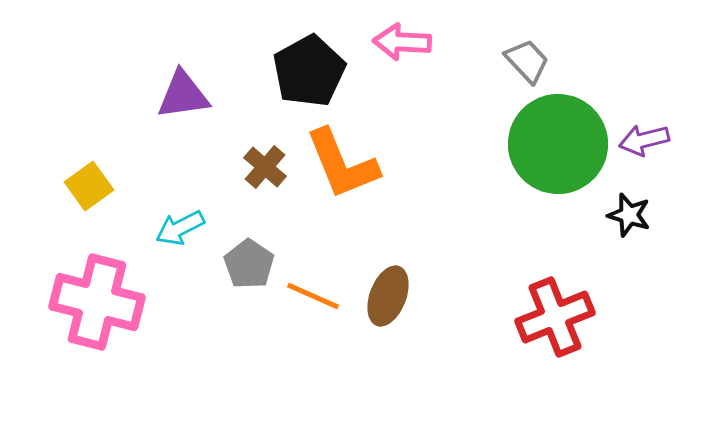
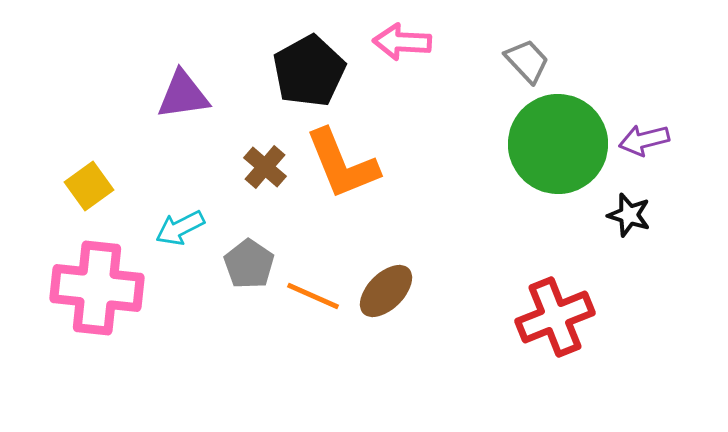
brown ellipse: moved 2 px left, 5 px up; rotated 24 degrees clockwise
pink cross: moved 14 px up; rotated 8 degrees counterclockwise
